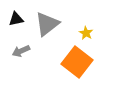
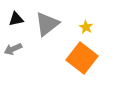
yellow star: moved 6 px up
gray arrow: moved 8 px left, 2 px up
orange square: moved 5 px right, 4 px up
